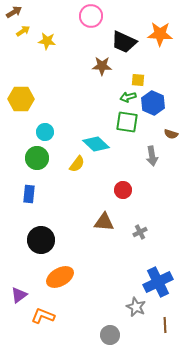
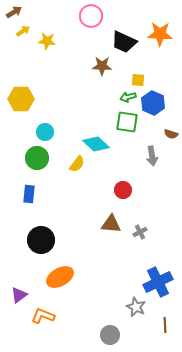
brown triangle: moved 7 px right, 2 px down
